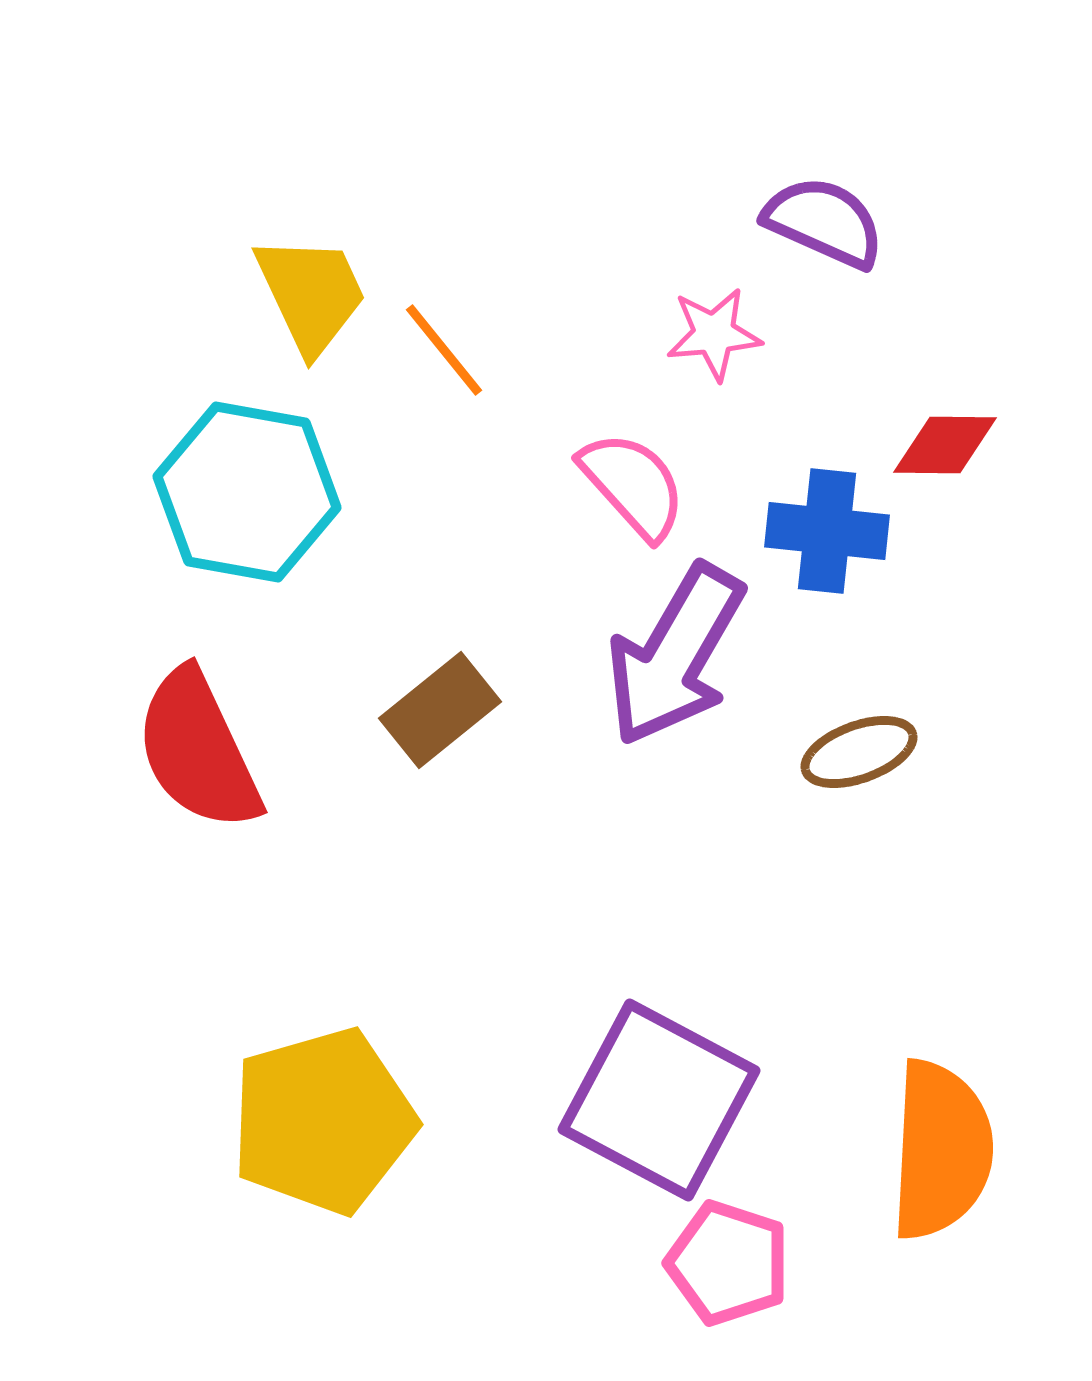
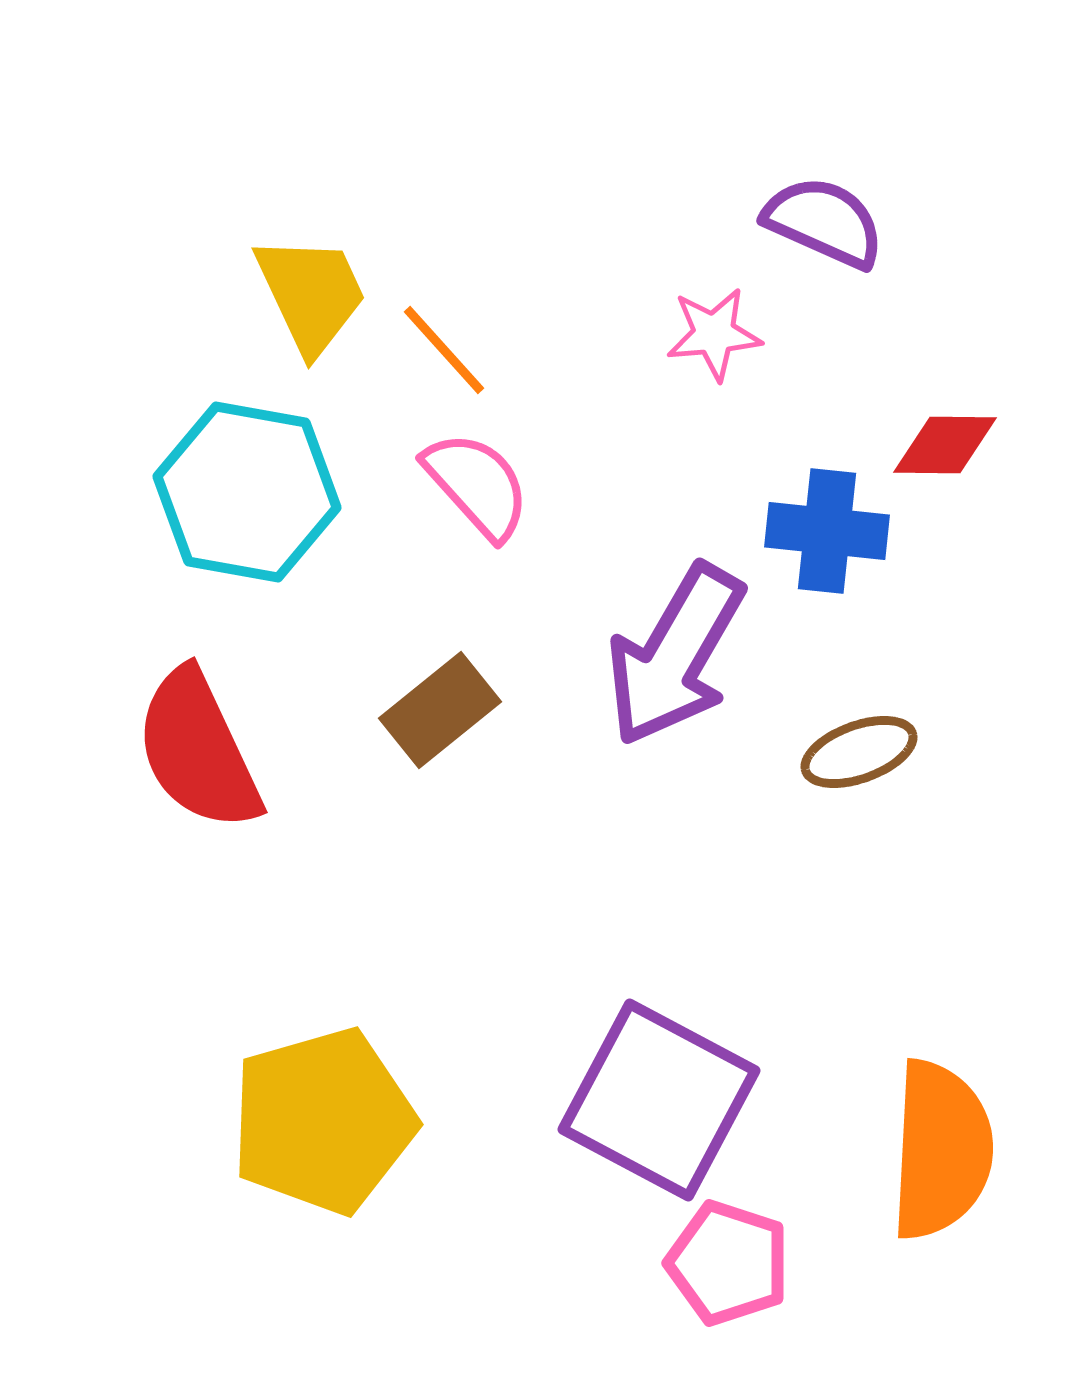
orange line: rotated 3 degrees counterclockwise
pink semicircle: moved 156 px left
